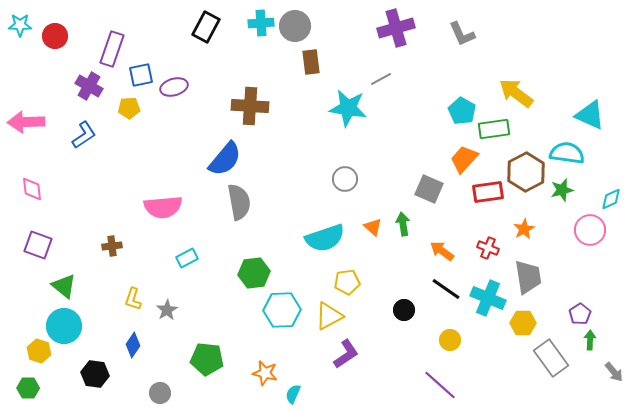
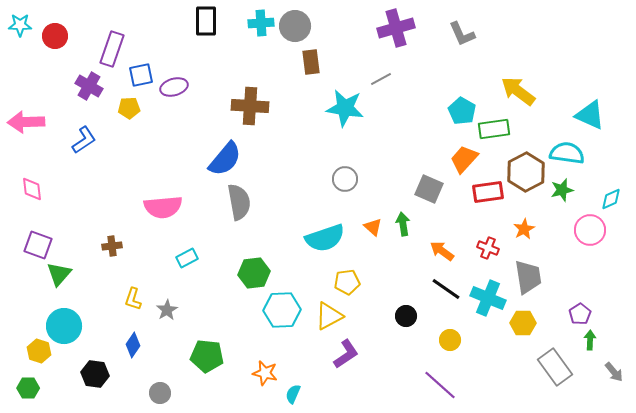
black rectangle at (206, 27): moved 6 px up; rotated 28 degrees counterclockwise
yellow arrow at (516, 93): moved 2 px right, 2 px up
cyan star at (348, 108): moved 3 px left
blue L-shape at (84, 135): moved 5 px down
green triangle at (64, 286): moved 5 px left, 12 px up; rotated 32 degrees clockwise
black circle at (404, 310): moved 2 px right, 6 px down
gray rectangle at (551, 358): moved 4 px right, 9 px down
green pentagon at (207, 359): moved 3 px up
